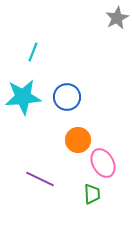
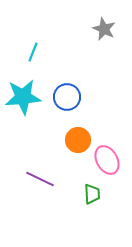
gray star: moved 13 px left, 11 px down; rotated 20 degrees counterclockwise
pink ellipse: moved 4 px right, 3 px up
